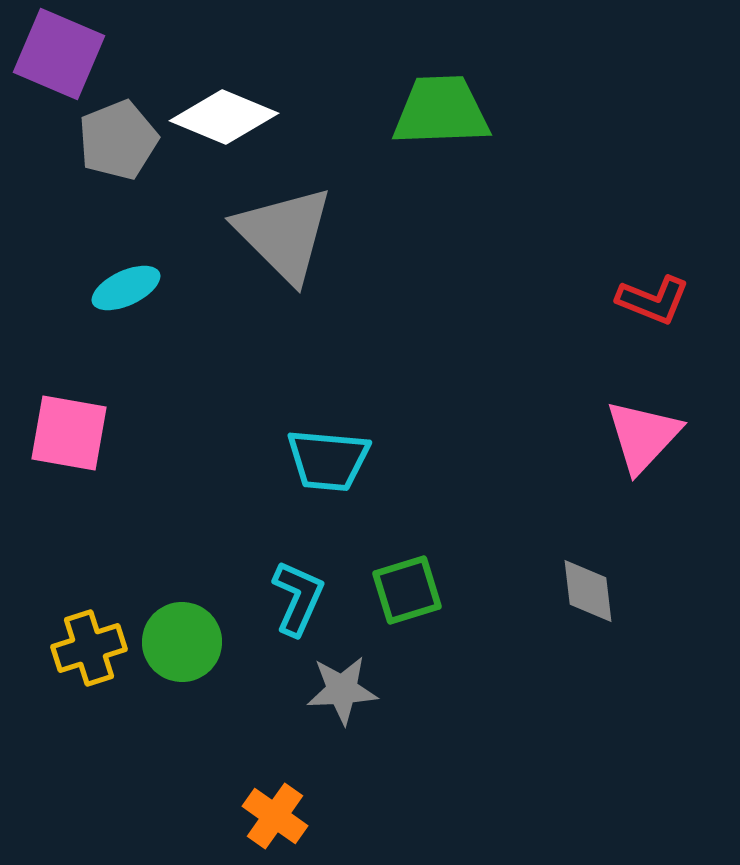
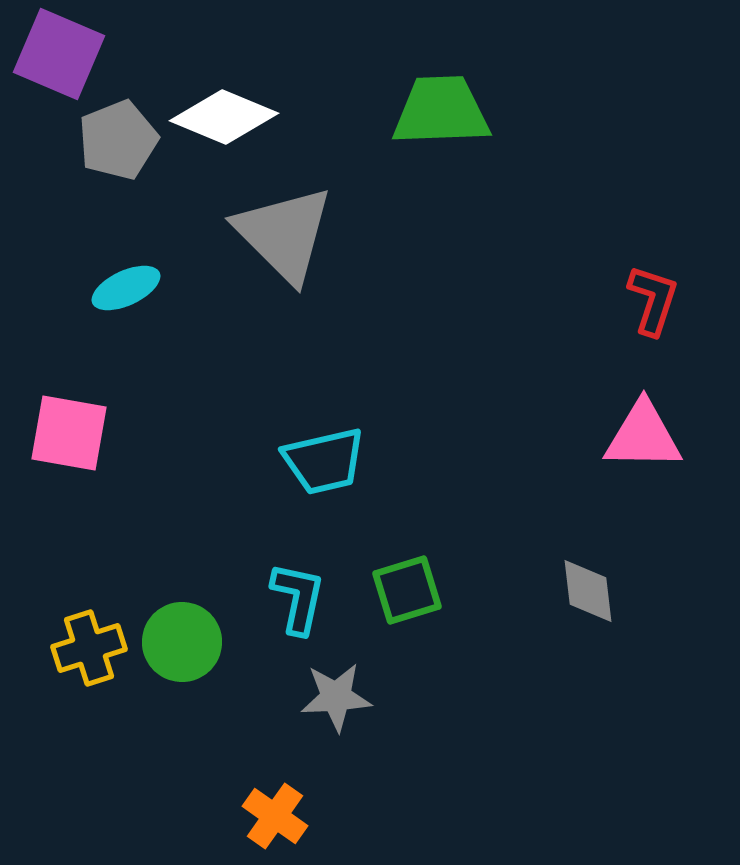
red L-shape: rotated 94 degrees counterclockwise
pink triangle: rotated 48 degrees clockwise
cyan trapezoid: moved 4 px left, 1 px down; rotated 18 degrees counterclockwise
cyan L-shape: rotated 12 degrees counterclockwise
gray star: moved 6 px left, 7 px down
